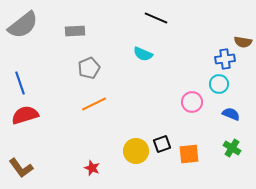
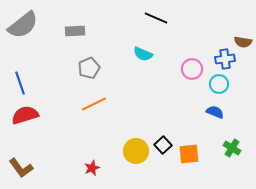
pink circle: moved 33 px up
blue semicircle: moved 16 px left, 2 px up
black square: moved 1 px right, 1 px down; rotated 24 degrees counterclockwise
red star: rotated 28 degrees clockwise
